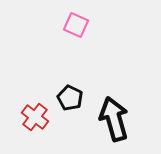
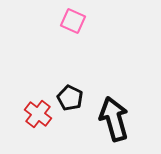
pink square: moved 3 px left, 4 px up
red cross: moved 3 px right, 3 px up
